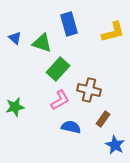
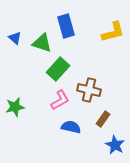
blue rectangle: moved 3 px left, 2 px down
